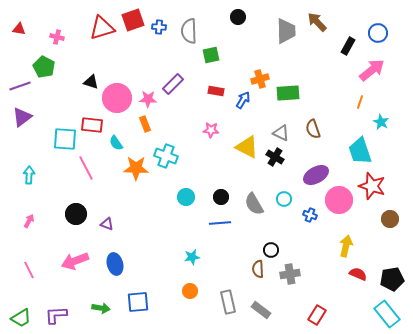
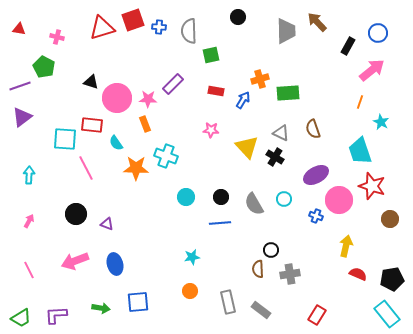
yellow triangle at (247, 147): rotated 20 degrees clockwise
blue cross at (310, 215): moved 6 px right, 1 px down
